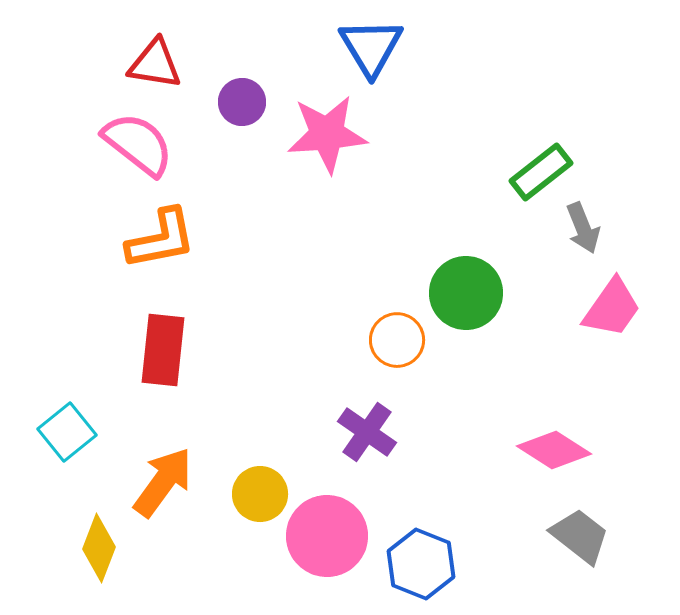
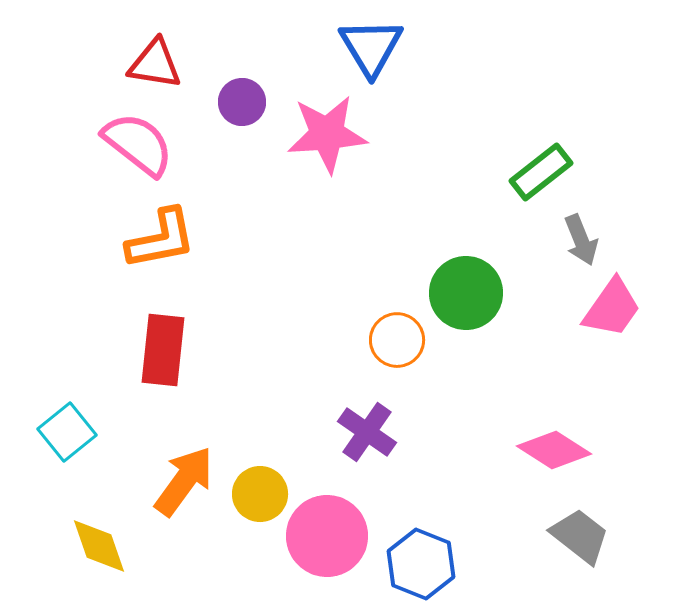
gray arrow: moved 2 px left, 12 px down
orange arrow: moved 21 px right, 1 px up
yellow diamond: moved 2 px up; rotated 40 degrees counterclockwise
